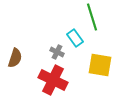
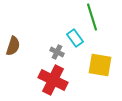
brown semicircle: moved 2 px left, 12 px up
